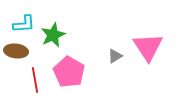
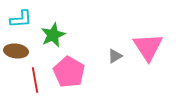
cyan L-shape: moved 3 px left, 5 px up
